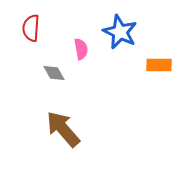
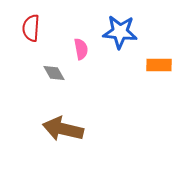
blue star: rotated 20 degrees counterclockwise
brown arrow: rotated 36 degrees counterclockwise
